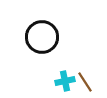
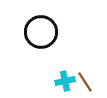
black circle: moved 1 px left, 5 px up
